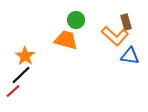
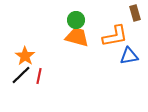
brown rectangle: moved 9 px right, 9 px up
orange L-shape: rotated 52 degrees counterclockwise
orange trapezoid: moved 11 px right, 3 px up
blue triangle: moved 1 px left; rotated 18 degrees counterclockwise
red line: moved 26 px right, 15 px up; rotated 35 degrees counterclockwise
